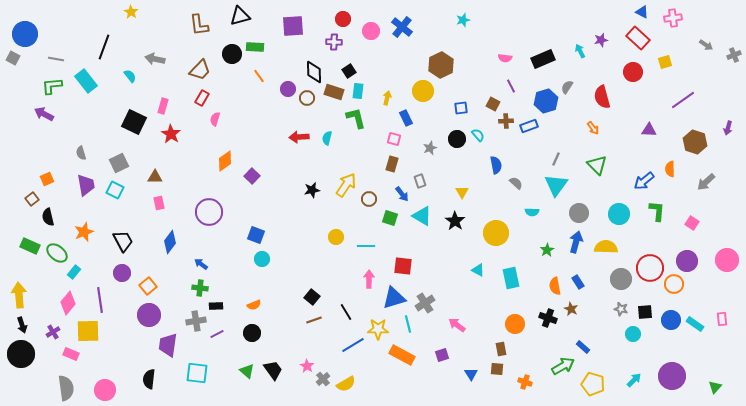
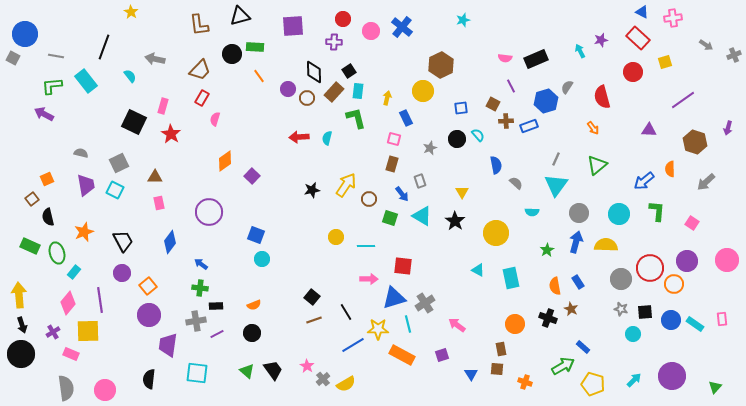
gray line at (56, 59): moved 3 px up
black rectangle at (543, 59): moved 7 px left
brown rectangle at (334, 92): rotated 66 degrees counterclockwise
gray semicircle at (81, 153): rotated 120 degrees clockwise
green triangle at (597, 165): rotated 35 degrees clockwise
yellow semicircle at (606, 247): moved 2 px up
green ellipse at (57, 253): rotated 35 degrees clockwise
pink arrow at (369, 279): rotated 90 degrees clockwise
